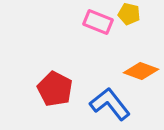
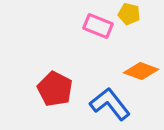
pink rectangle: moved 4 px down
